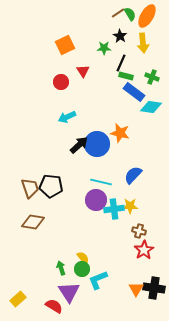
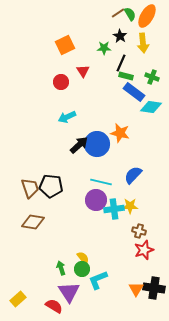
red star: rotated 12 degrees clockwise
